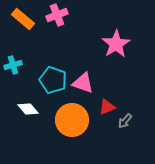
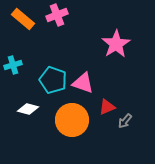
white diamond: rotated 35 degrees counterclockwise
